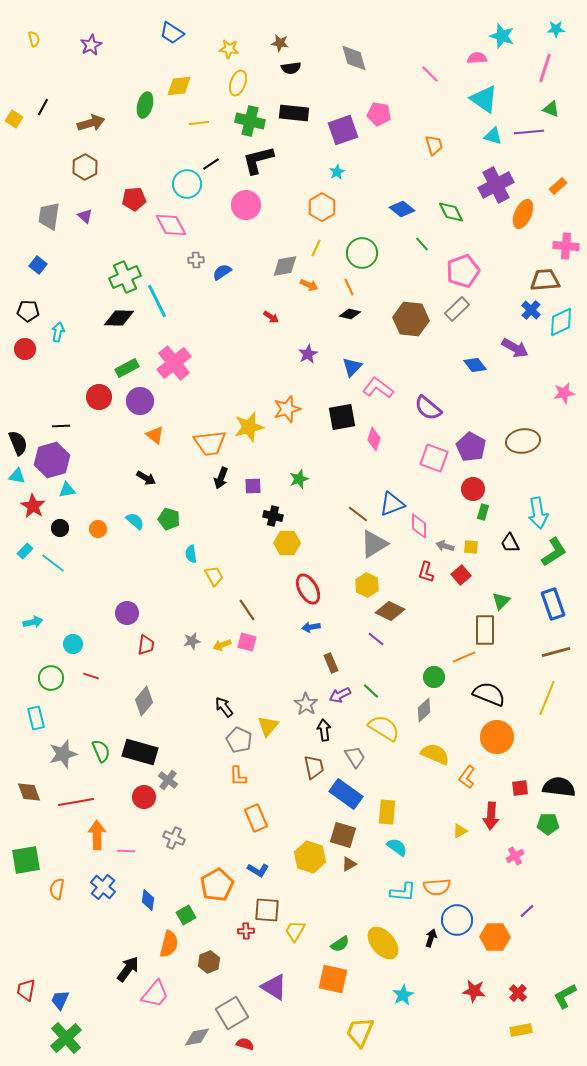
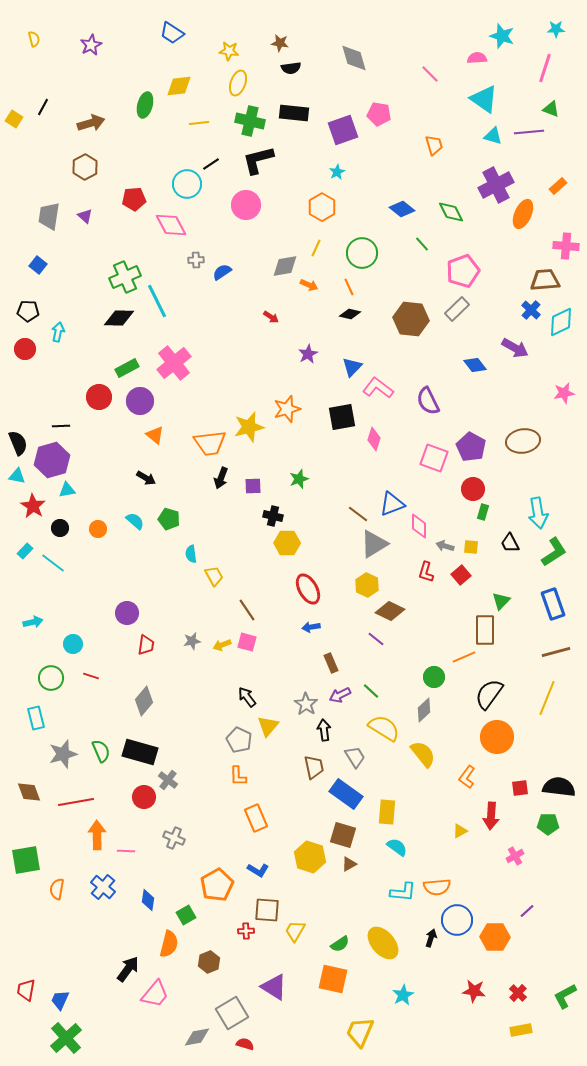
yellow star at (229, 49): moved 2 px down
purple semicircle at (428, 408): moved 7 px up; rotated 24 degrees clockwise
black semicircle at (489, 694): rotated 76 degrees counterclockwise
black arrow at (224, 707): moved 23 px right, 10 px up
yellow semicircle at (435, 754): moved 12 px left; rotated 28 degrees clockwise
